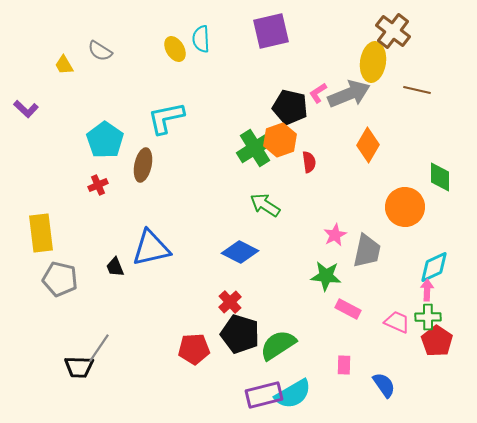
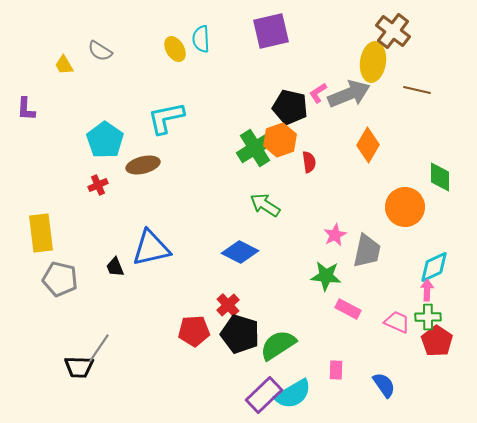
purple L-shape at (26, 109): rotated 50 degrees clockwise
brown ellipse at (143, 165): rotated 64 degrees clockwise
red cross at (230, 302): moved 2 px left, 3 px down
red pentagon at (194, 349): moved 18 px up
pink rectangle at (344, 365): moved 8 px left, 5 px down
purple rectangle at (264, 395): rotated 30 degrees counterclockwise
